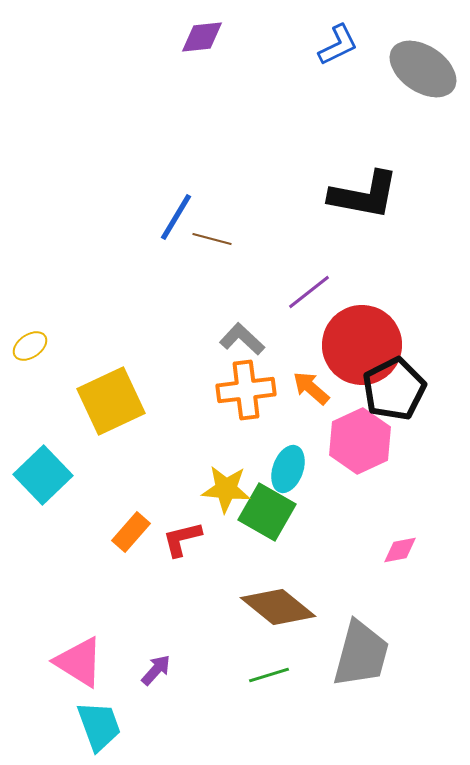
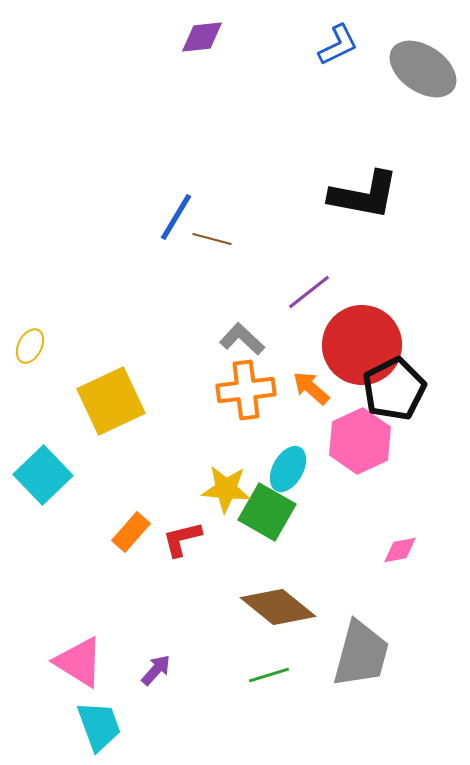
yellow ellipse: rotated 28 degrees counterclockwise
cyan ellipse: rotated 9 degrees clockwise
